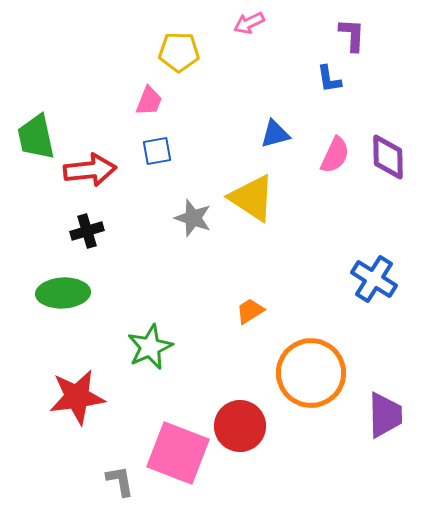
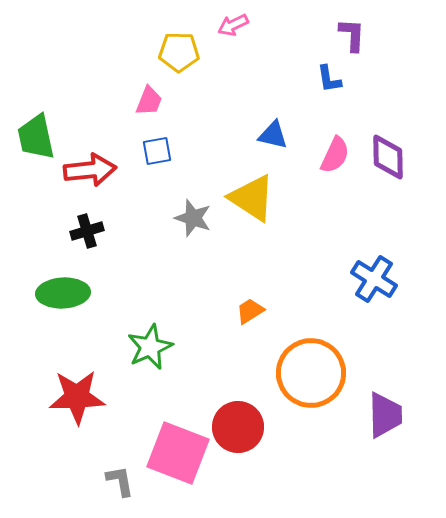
pink arrow: moved 16 px left, 2 px down
blue triangle: moved 2 px left, 1 px down; rotated 28 degrees clockwise
red star: rotated 6 degrees clockwise
red circle: moved 2 px left, 1 px down
